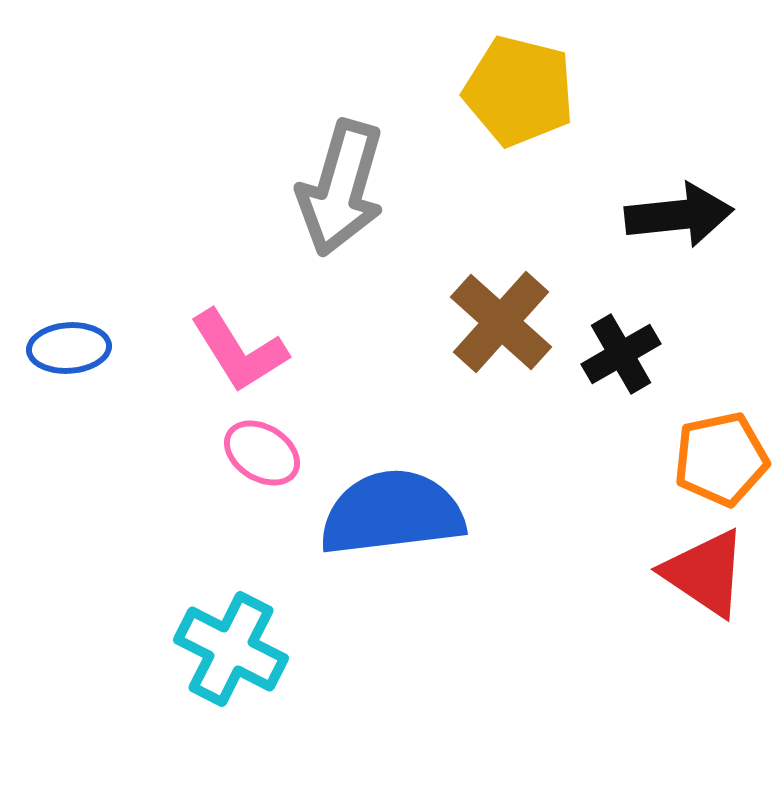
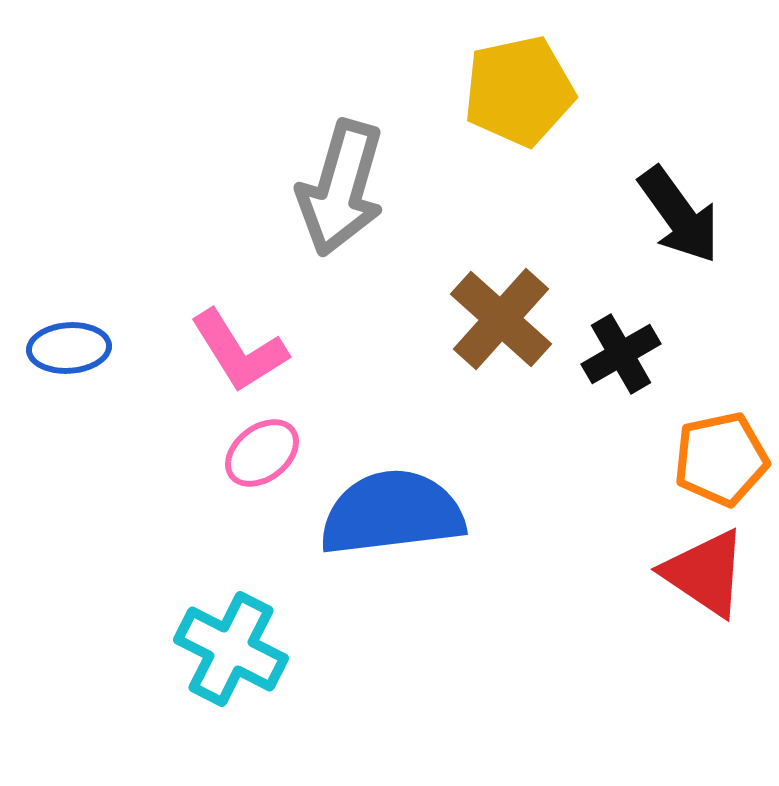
yellow pentagon: rotated 26 degrees counterclockwise
black arrow: rotated 60 degrees clockwise
brown cross: moved 3 px up
pink ellipse: rotated 70 degrees counterclockwise
